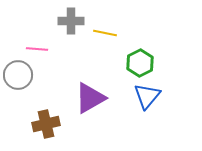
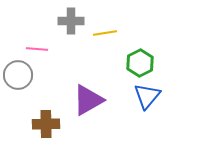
yellow line: rotated 20 degrees counterclockwise
purple triangle: moved 2 px left, 2 px down
brown cross: rotated 12 degrees clockwise
